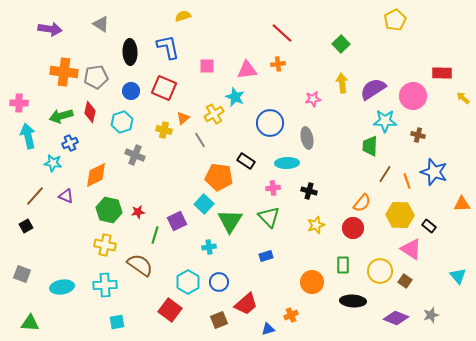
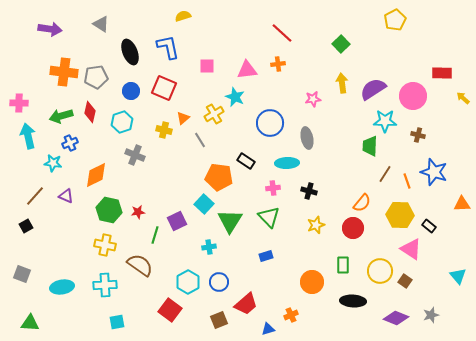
black ellipse at (130, 52): rotated 20 degrees counterclockwise
